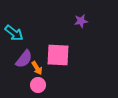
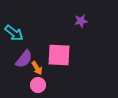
pink square: moved 1 px right
